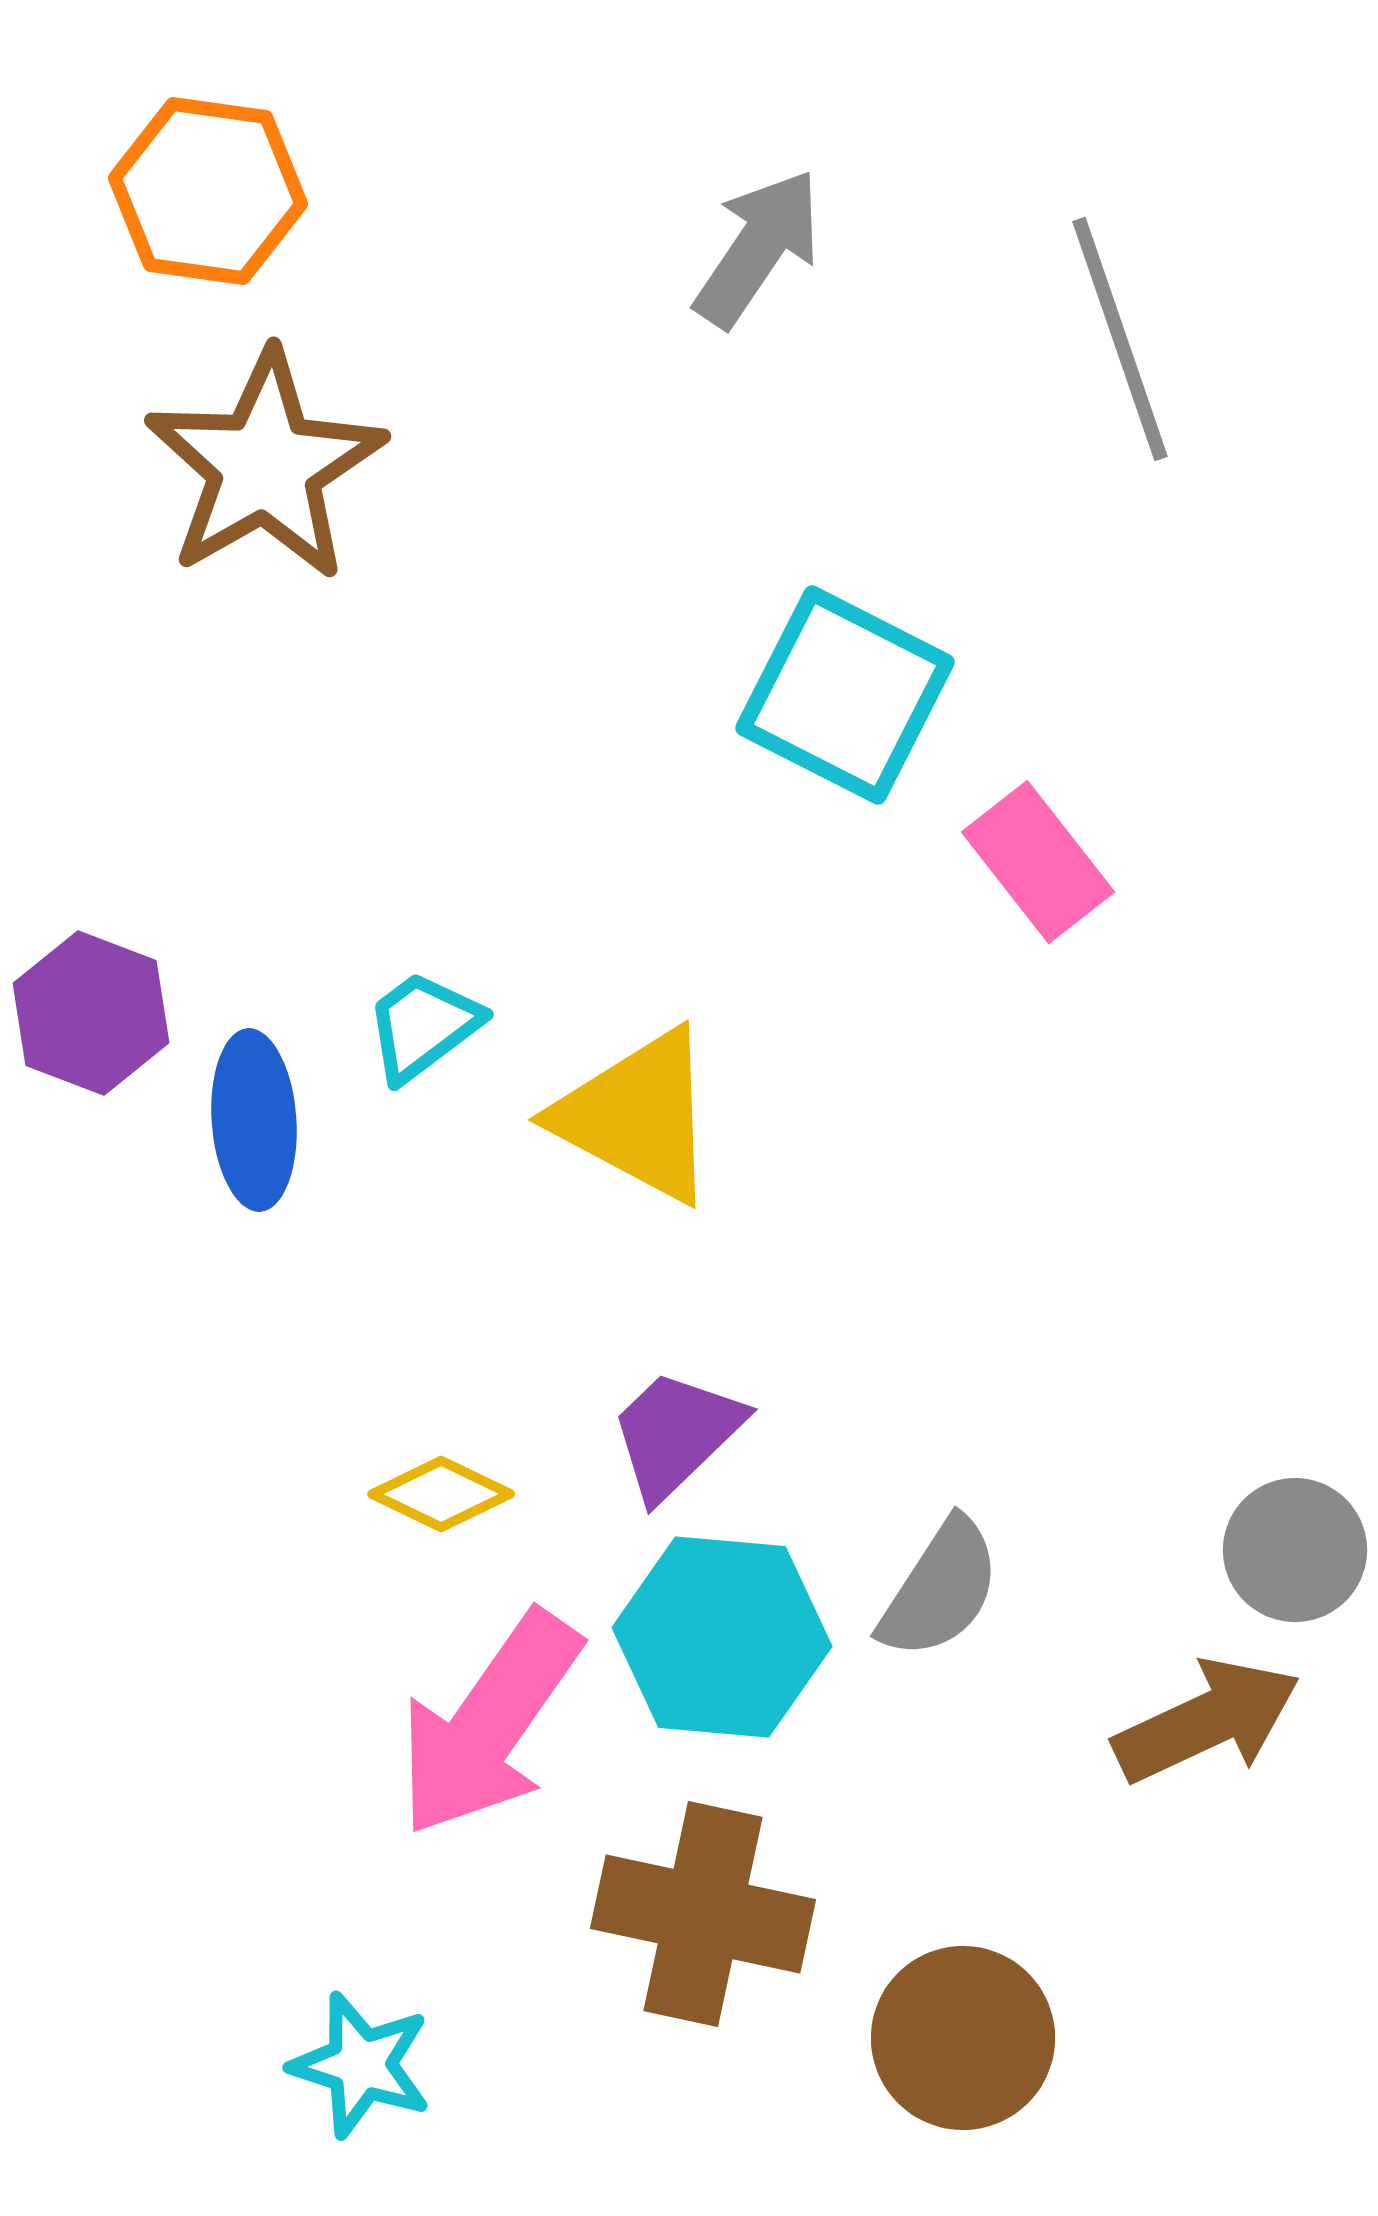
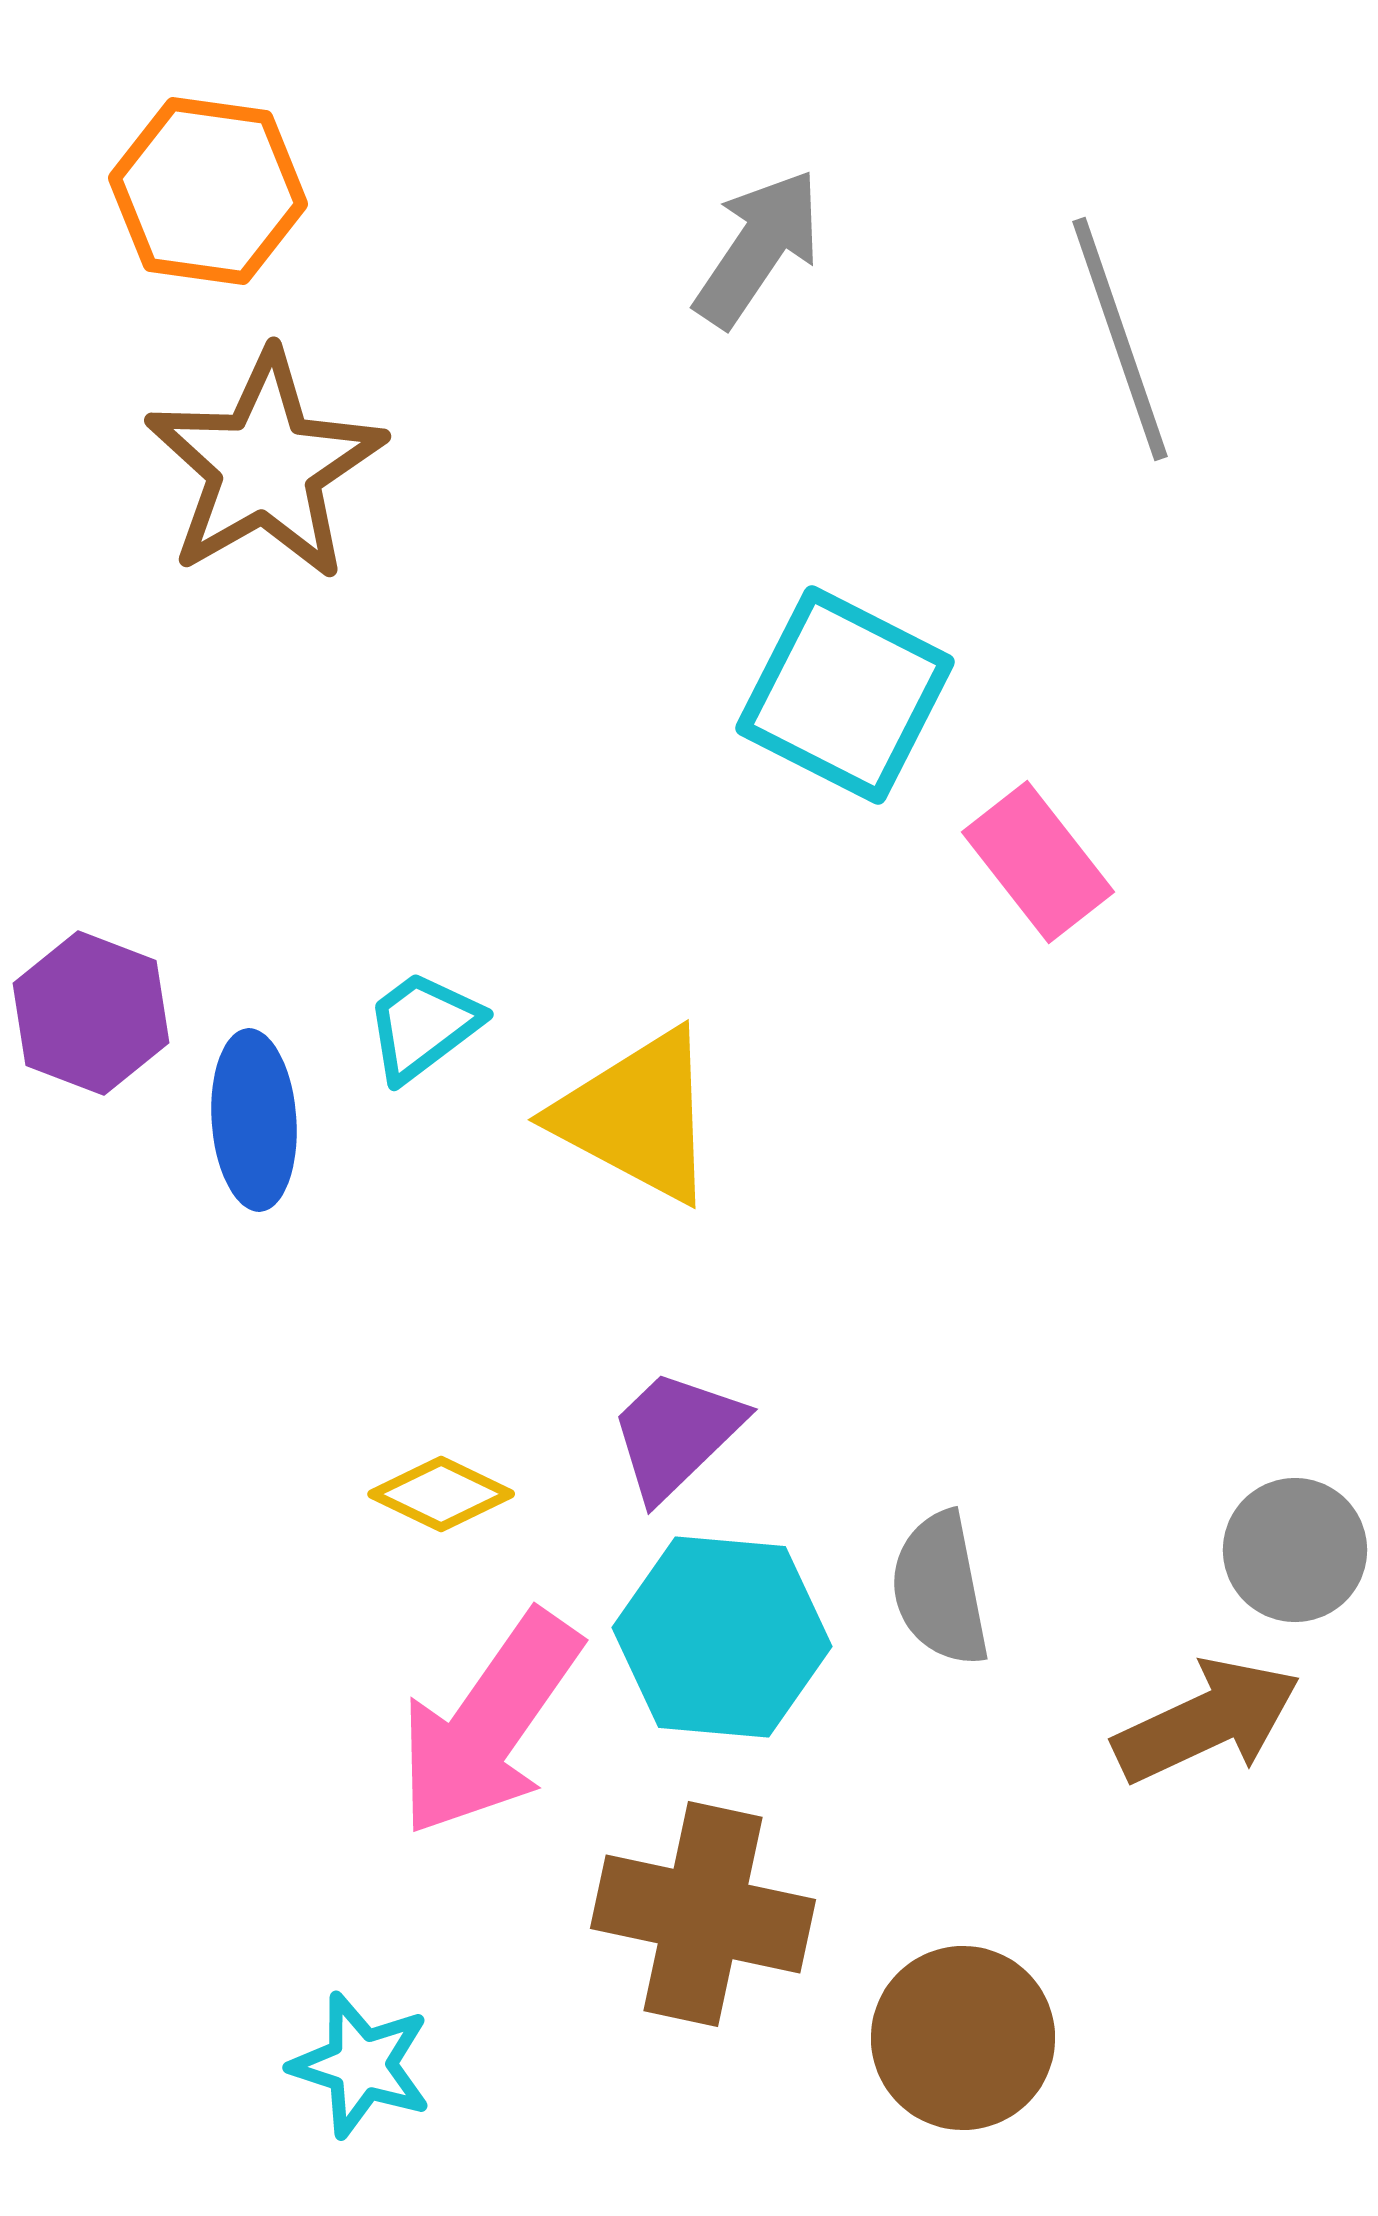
gray semicircle: rotated 136 degrees clockwise
